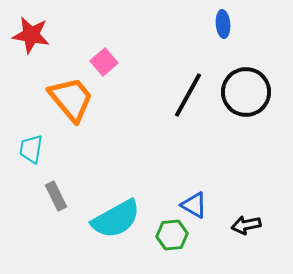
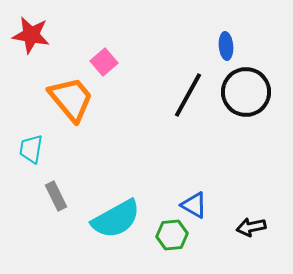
blue ellipse: moved 3 px right, 22 px down
black arrow: moved 5 px right, 2 px down
